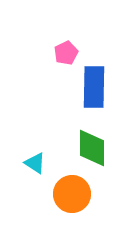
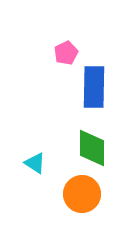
orange circle: moved 10 px right
